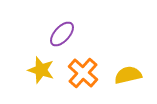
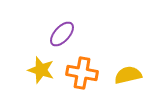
orange cross: moved 1 px left; rotated 32 degrees counterclockwise
